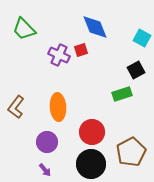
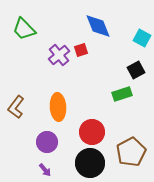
blue diamond: moved 3 px right, 1 px up
purple cross: rotated 25 degrees clockwise
black circle: moved 1 px left, 1 px up
